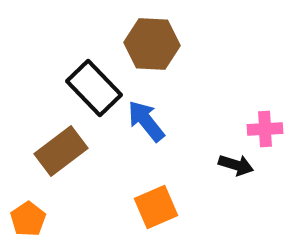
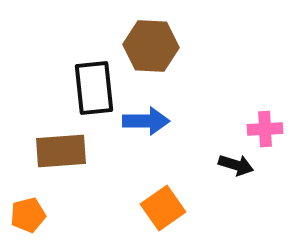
brown hexagon: moved 1 px left, 2 px down
black rectangle: rotated 38 degrees clockwise
blue arrow: rotated 129 degrees clockwise
brown rectangle: rotated 33 degrees clockwise
orange square: moved 7 px right, 1 px down; rotated 12 degrees counterclockwise
orange pentagon: moved 4 px up; rotated 20 degrees clockwise
